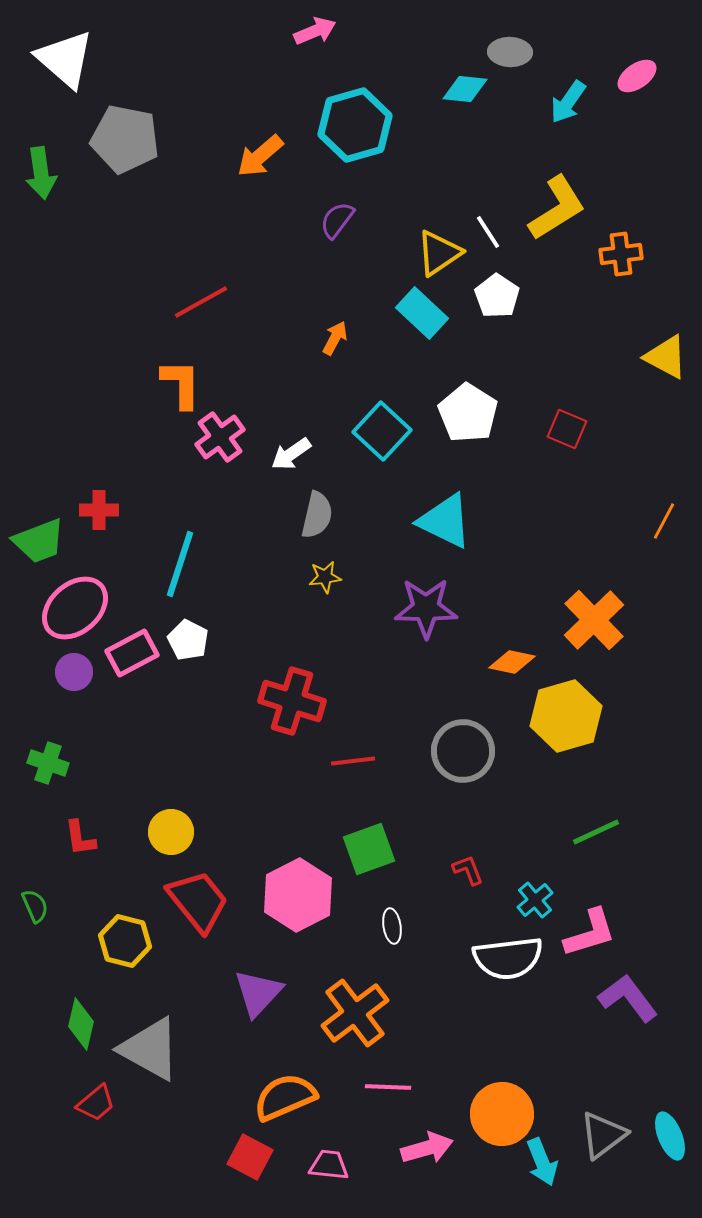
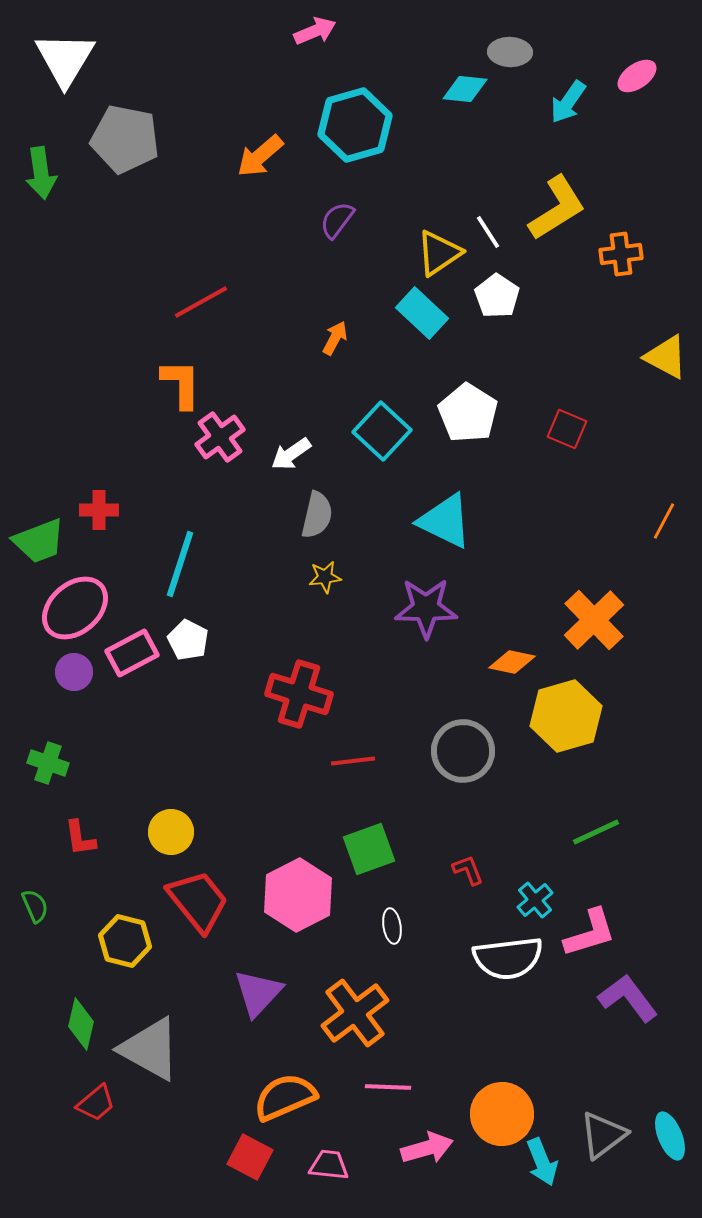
white triangle at (65, 59): rotated 20 degrees clockwise
red cross at (292, 701): moved 7 px right, 7 px up
